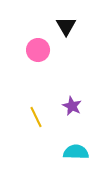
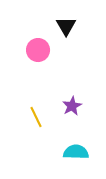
purple star: rotated 18 degrees clockwise
